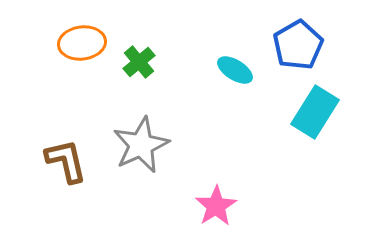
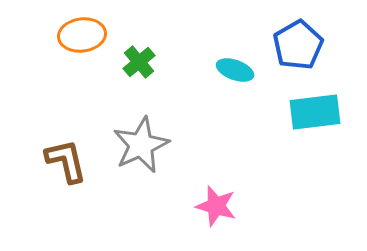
orange ellipse: moved 8 px up
cyan ellipse: rotated 12 degrees counterclockwise
cyan rectangle: rotated 51 degrees clockwise
pink star: rotated 24 degrees counterclockwise
